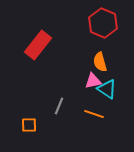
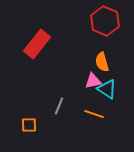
red hexagon: moved 2 px right, 2 px up
red rectangle: moved 1 px left, 1 px up
orange semicircle: moved 2 px right
